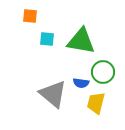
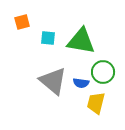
orange square: moved 8 px left, 6 px down; rotated 21 degrees counterclockwise
cyan square: moved 1 px right, 1 px up
gray triangle: moved 13 px up
